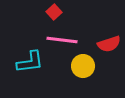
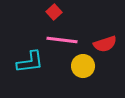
red semicircle: moved 4 px left
